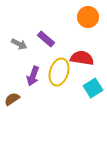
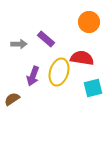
orange circle: moved 1 px right, 5 px down
gray arrow: rotated 28 degrees counterclockwise
cyan square: rotated 18 degrees clockwise
